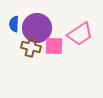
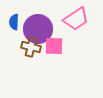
blue semicircle: moved 2 px up
purple circle: moved 1 px right, 1 px down
pink trapezoid: moved 4 px left, 15 px up
